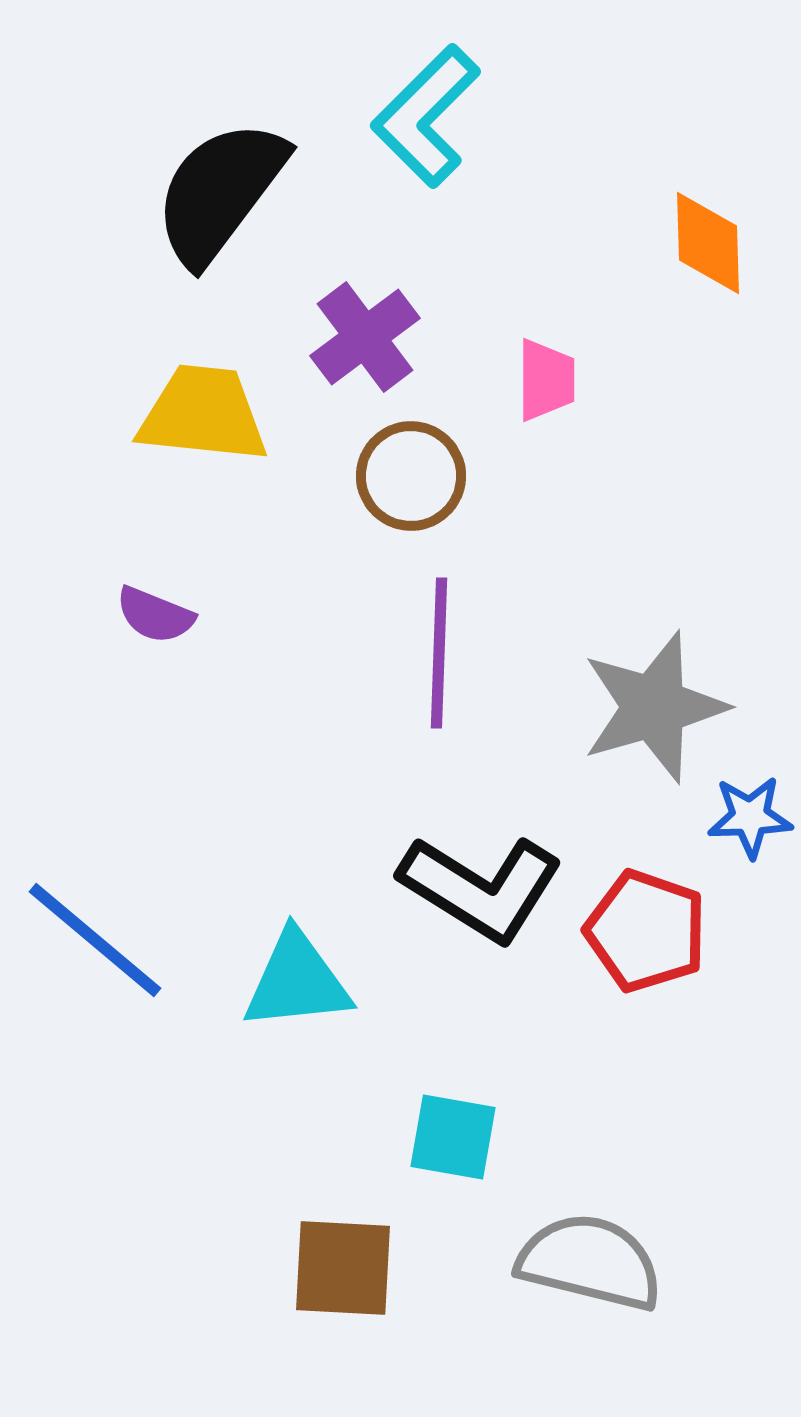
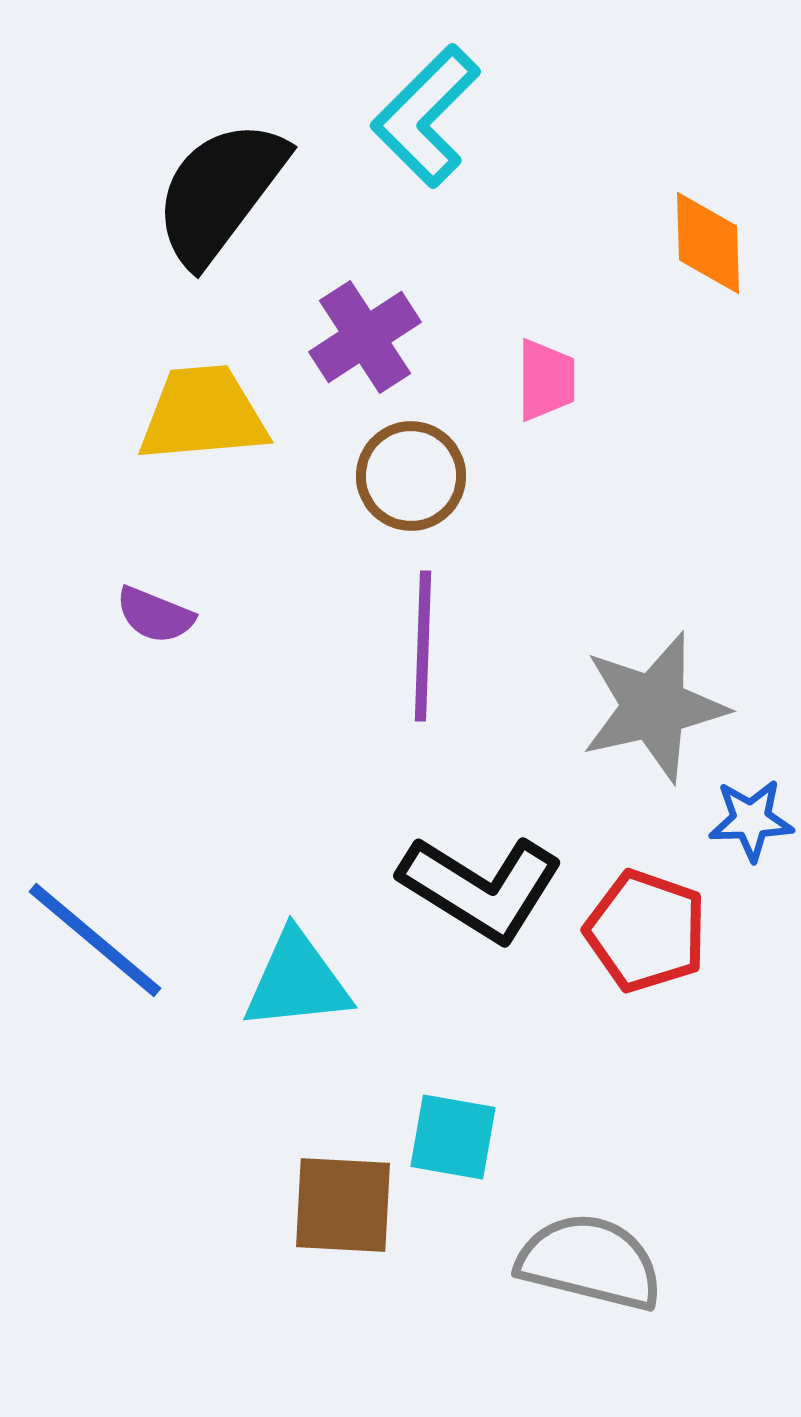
purple cross: rotated 4 degrees clockwise
yellow trapezoid: rotated 11 degrees counterclockwise
purple line: moved 16 px left, 7 px up
gray star: rotated 3 degrees clockwise
blue star: moved 1 px right, 3 px down
brown square: moved 63 px up
